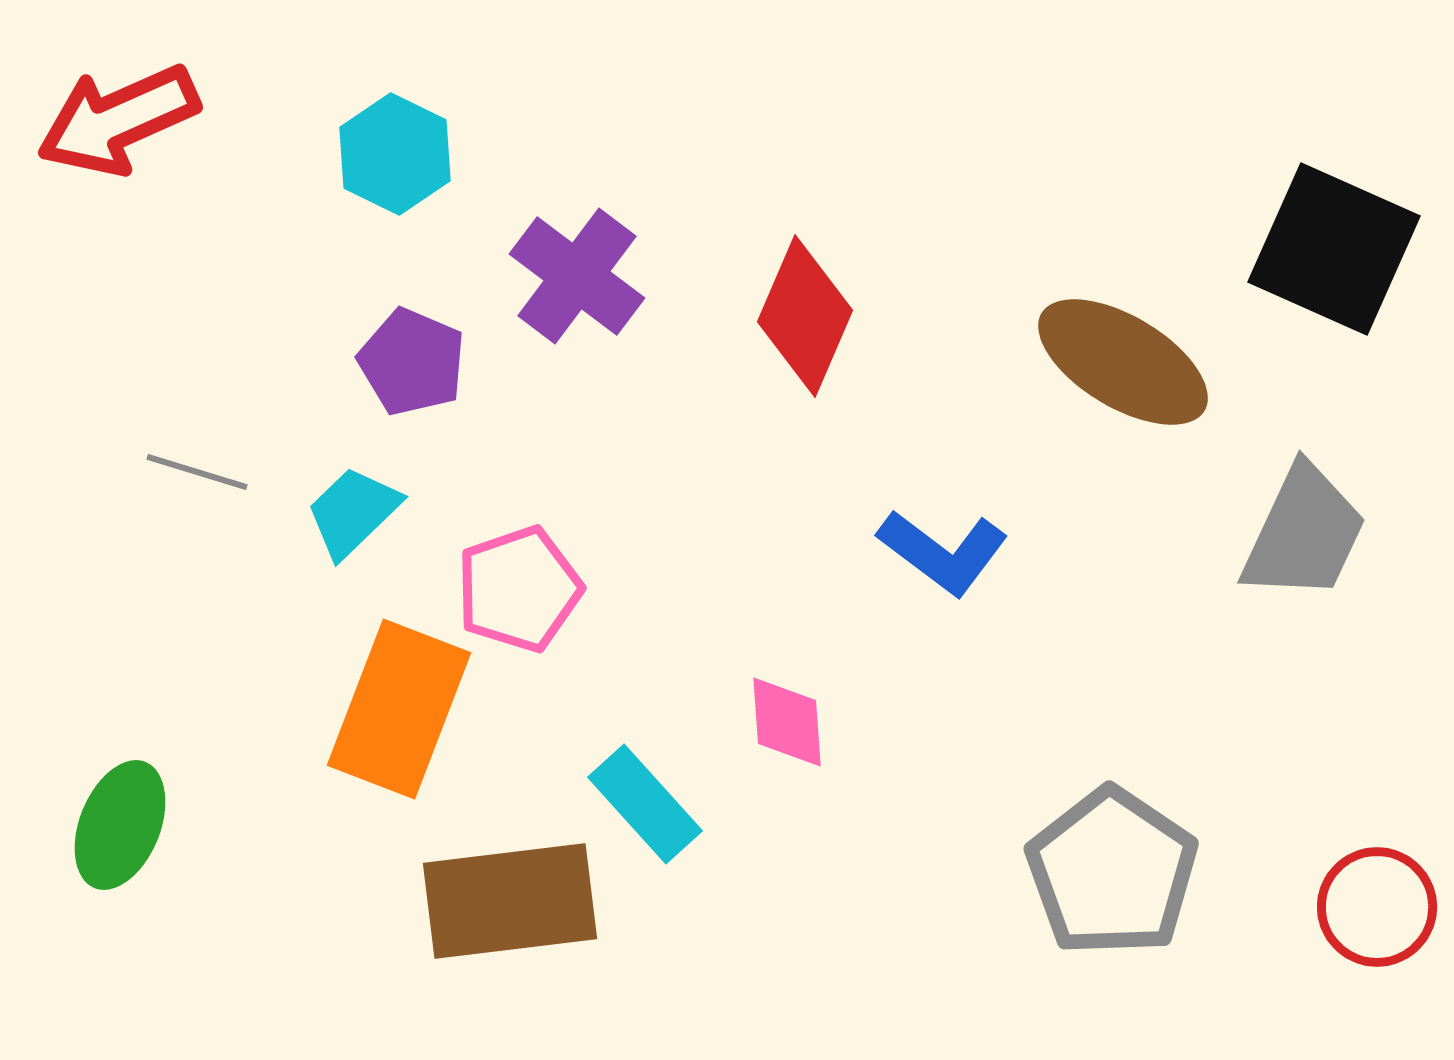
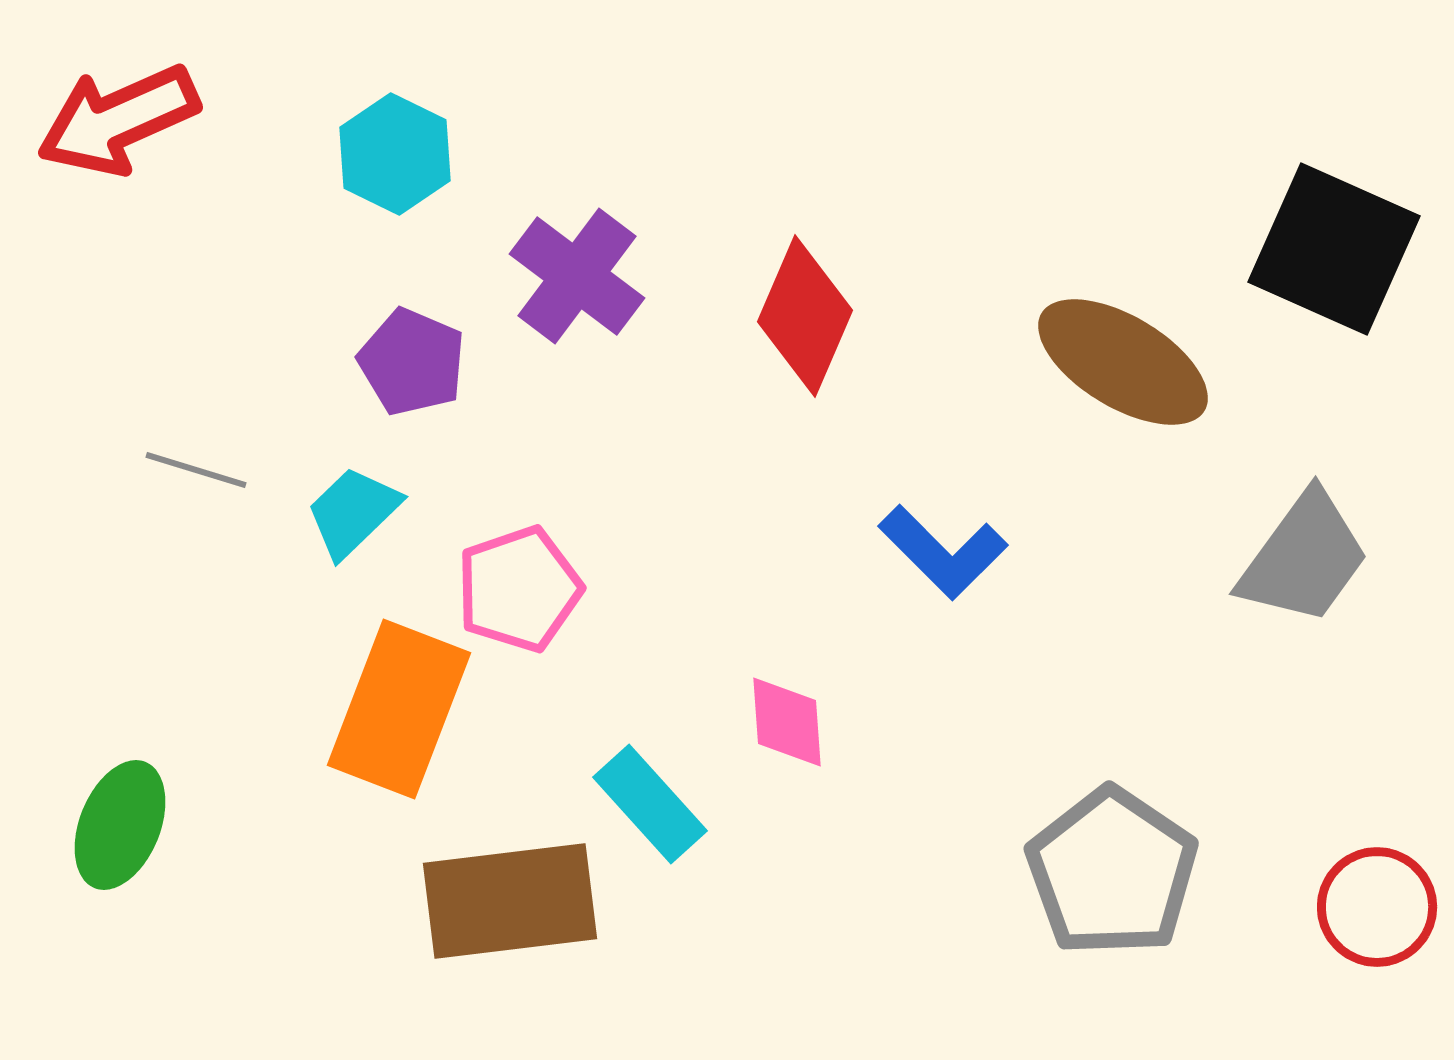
gray line: moved 1 px left, 2 px up
gray trapezoid: moved 25 px down; rotated 11 degrees clockwise
blue L-shape: rotated 8 degrees clockwise
cyan rectangle: moved 5 px right
